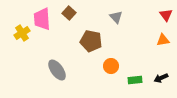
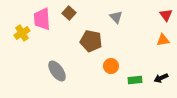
gray ellipse: moved 1 px down
